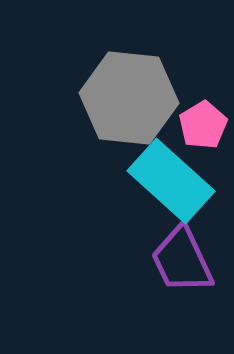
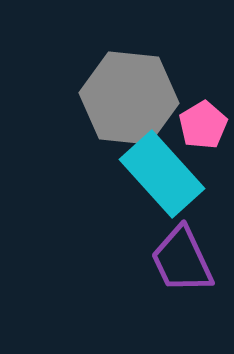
cyan rectangle: moved 9 px left, 7 px up; rotated 6 degrees clockwise
